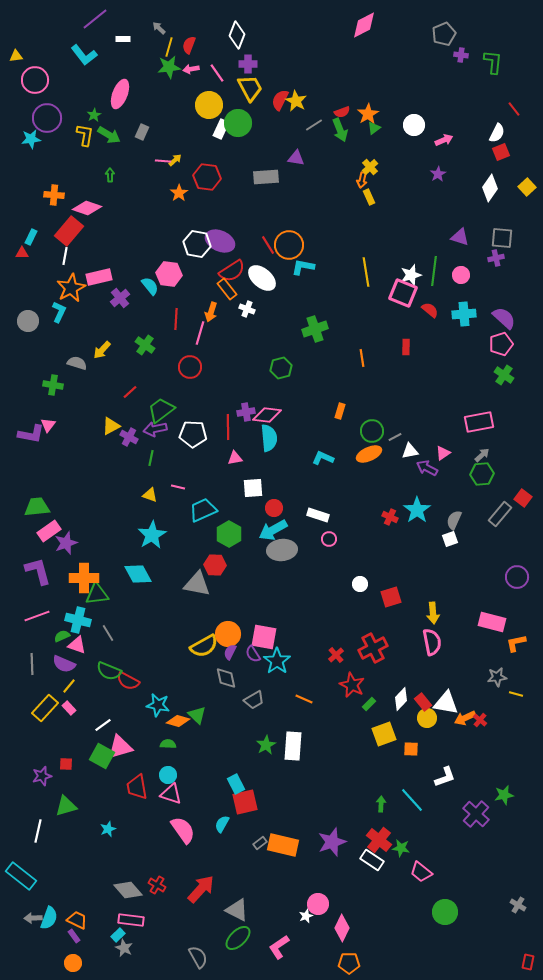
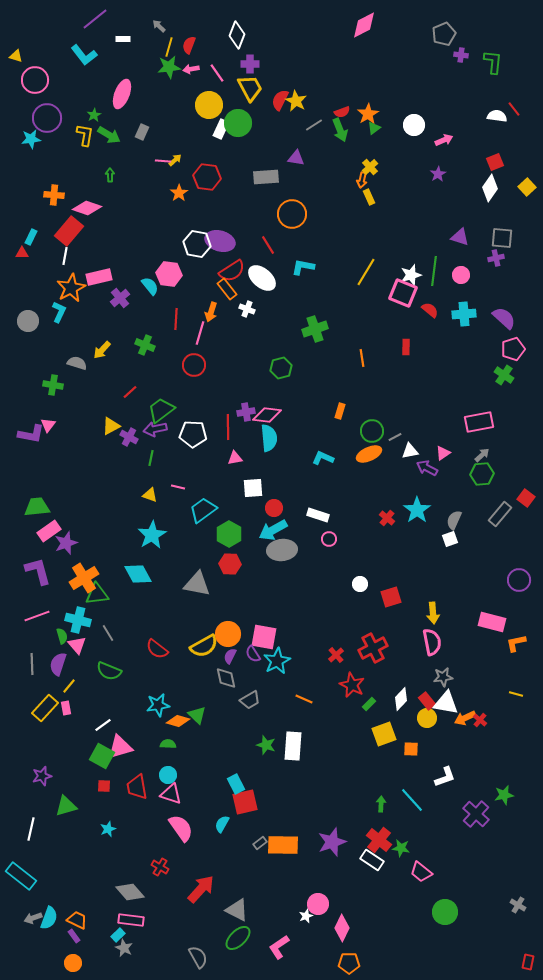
gray arrow at (159, 28): moved 2 px up
yellow triangle at (16, 56): rotated 24 degrees clockwise
purple cross at (248, 64): moved 2 px right
pink ellipse at (120, 94): moved 2 px right
white semicircle at (497, 133): moved 17 px up; rotated 108 degrees counterclockwise
red square at (501, 152): moved 6 px left, 10 px down
purple ellipse at (220, 241): rotated 8 degrees counterclockwise
orange circle at (289, 245): moved 3 px right, 31 px up
yellow line at (366, 272): rotated 40 degrees clockwise
pink pentagon at (501, 344): moved 12 px right, 5 px down
green cross at (145, 345): rotated 12 degrees counterclockwise
red circle at (190, 367): moved 4 px right, 2 px up
red square at (523, 498): moved 3 px right
cyan trapezoid at (203, 510): rotated 12 degrees counterclockwise
red cross at (390, 517): moved 3 px left, 1 px down; rotated 14 degrees clockwise
red hexagon at (215, 565): moved 15 px right, 1 px up
purple circle at (517, 577): moved 2 px right, 3 px down
orange cross at (84, 578): rotated 32 degrees counterclockwise
green semicircle at (62, 636): rotated 98 degrees clockwise
pink triangle at (77, 645): rotated 30 degrees clockwise
purple semicircle at (230, 652): moved 4 px down
cyan star at (277, 661): rotated 8 degrees clockwise
purple semicircle at (64, 664): moved 6 px left; rotated 85 degrees clockwise
gray star at (497, 677): moved 54 px left
red semicircle at (128, 681): moved 29 px right, 32 px up; rotated 10 degrees clockwise
gray trapezoid at (254, 700): moved 4 px left
red rectangle at (423, 702): moved 4 px right, 1 px up
cyan star at (158, 705): rotated 20 degrees counterclockwise
pink rectangle at (69, 708): moved 3 px left; rotated 32 degrees clockwise
green star at (266, 745): rotated 24 degrees counterclockwise
red square at (66, 764): moved 38 px right, 22 px down
pink semicircle at (183, 830): moved 2 px left, 2 px up
white line at (38, 831): moved 7 px left, 2 px up
orange rectangle at (283, 845): rotated 12 degrees counterclockwise
red cross at (157, 885): moved 3 px right, 18 px up
gray diamond at (128, 890): moved 2 px right, 2 px down
gray arrow at (33, 918): rotated 18 degrees counterclockwise
